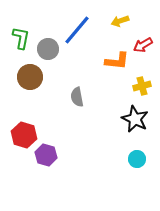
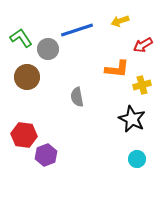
blue line: rotated 32 degrees clockwise
green L-shape: rotated 45 degrees counterclockwise
orange L-shape: moved 8 px down
brown circle: moved 3 px left
yellow cross: moved 1 px up
black star: moved 3 px left
red hexagon: rotated 10 degrees counterclockwise
purple hexagon: rotated 25 degrees clockwise
